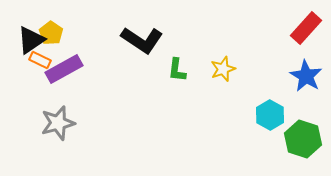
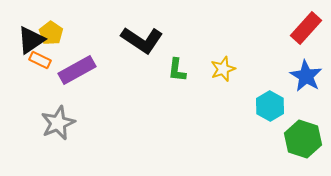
purple rectangle: moved 13 px right, 1 px down
cyan hexagon: moved 9 px up
gray star: rotated 8 degrees counterclockwise
